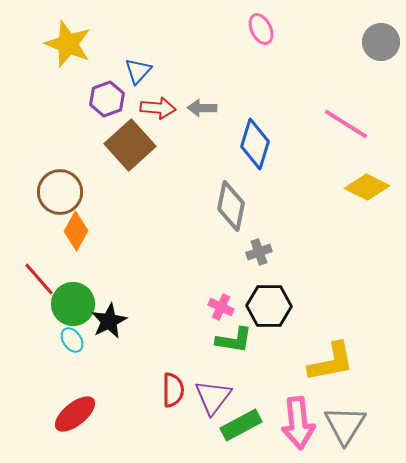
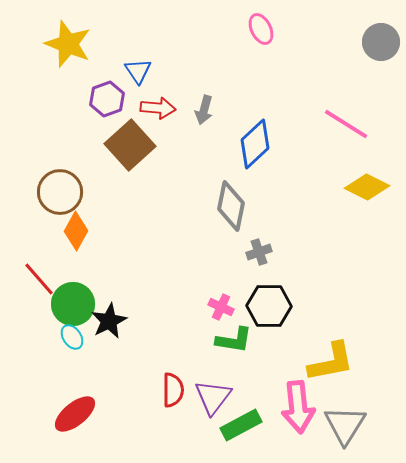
blue triangle: rotated 16 degrees counterclockwise
gray arrow: moved 2 px right, 2 px down; rotated 76 degrees counterclockwise
blue diamond: rotated 30 degrees clockwise
cyan ellipse: moved 3 px up
pink arrow: moved 16 px up
